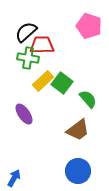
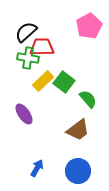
pink pentagon: rotated 25 degrees clockwise
red trapezoid: moved 2 px down
green square: moved 2 px right, 1 px up
blue arrow: moved 23 px right, 10 px up
